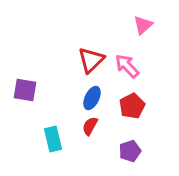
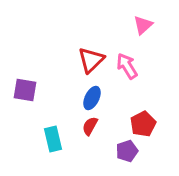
pink arrow: rotated 12 degrees clockwise
red pentagon: moved 11 px right, 18 px down
purple pentagon: moved 3 px left
